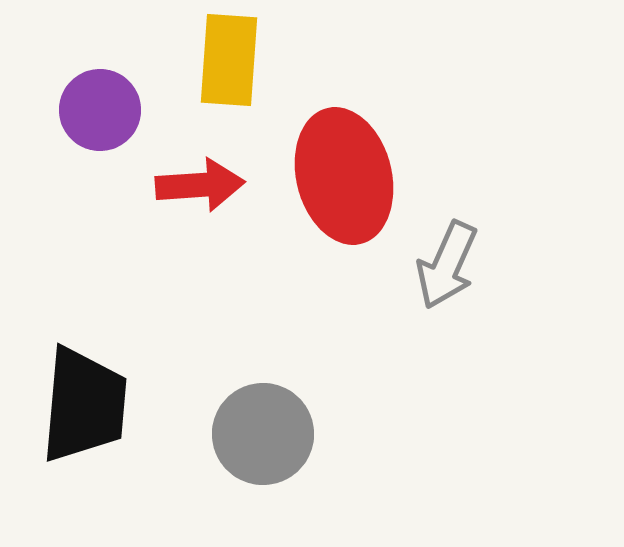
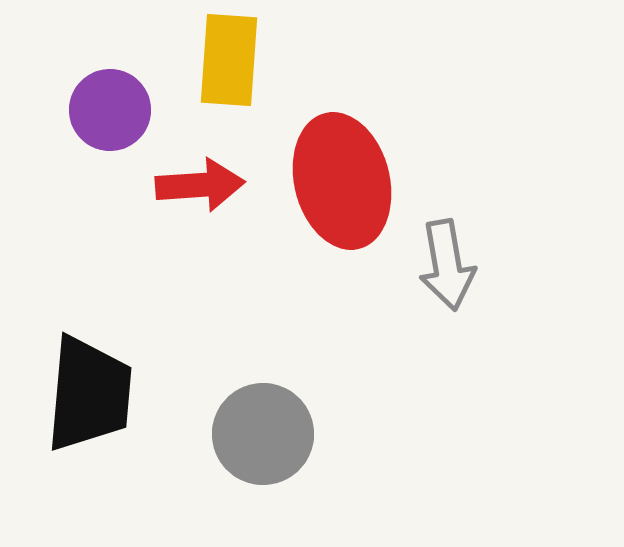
purple circle: moved 10 px right
red ellipse: moved 2 px left, 5 px down
gray arrow: rotated 34 degrees counterclockwise
black trapezoid: moved 5 px right, 11 px up
